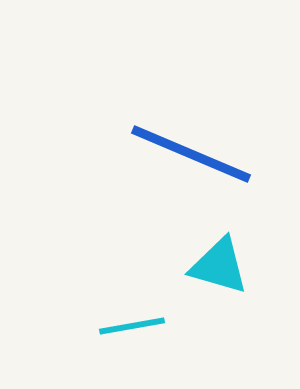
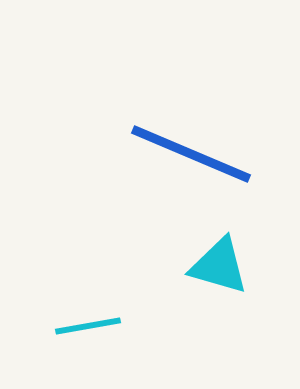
cyan line: moved 44 px left
